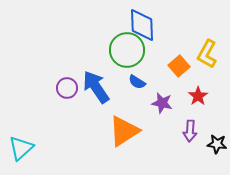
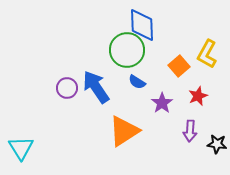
red star: rotated 12 degrees clockwise
purple star: rotated 25 degrees clockwise
cyan triangle: rotated 20 degrees counterclockwise
